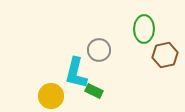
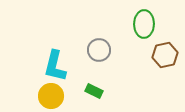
green ellipse: moved 5 px up
cyan L-shape: moved 21 px left, 7 px up
